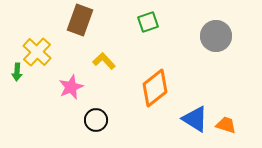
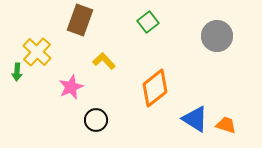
green square: rotated 20 degrees counterclockwise
gray circle: moved 1 px right
